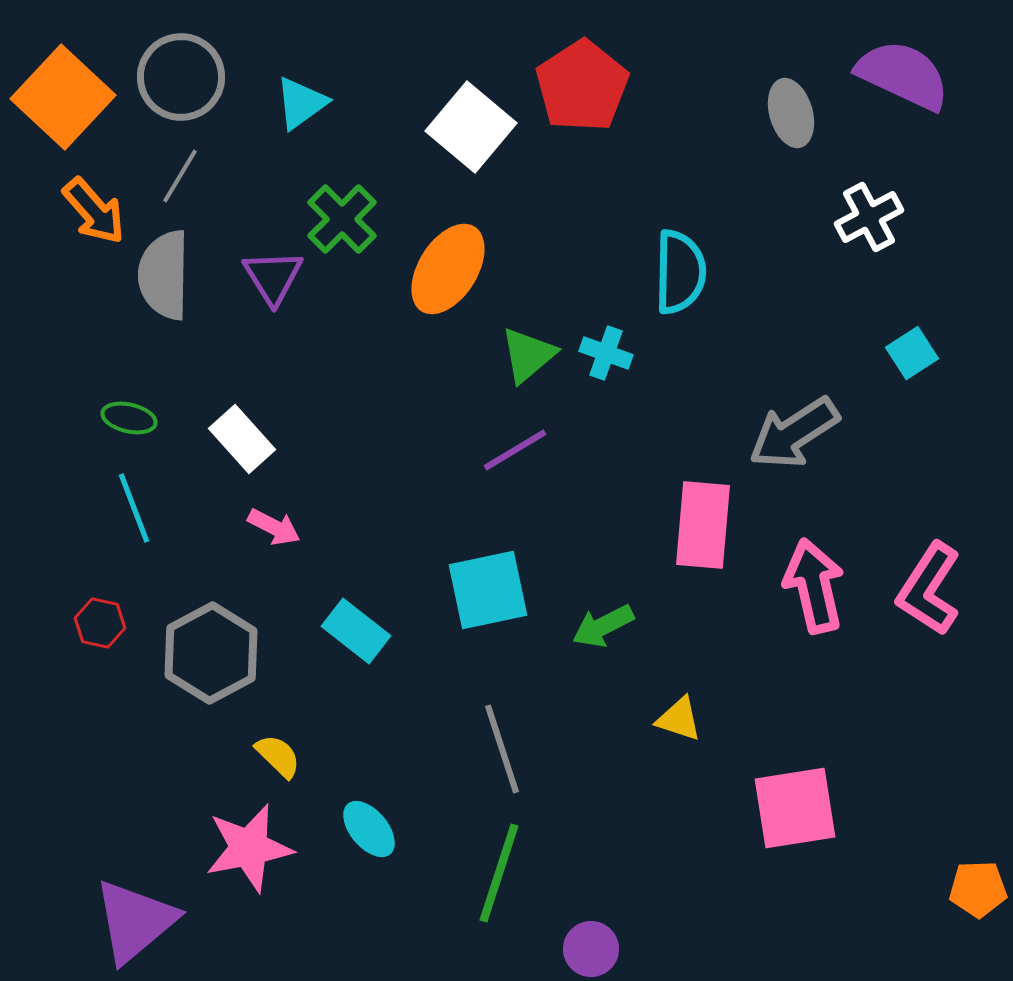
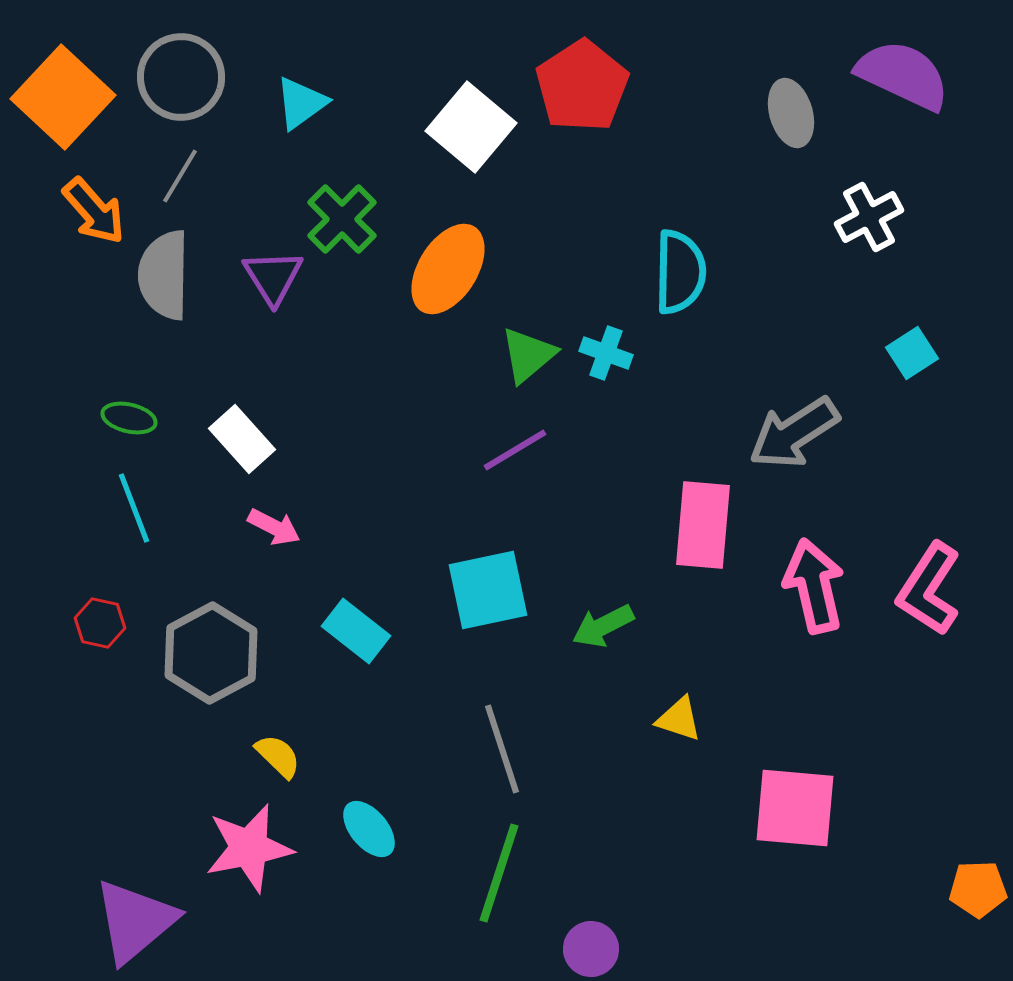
pink square at (795, 808): rotated 14 degrees clockwise
